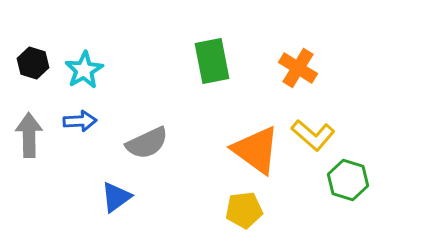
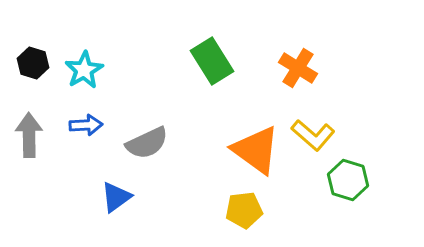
green rectangle: rotated 21 degrees counterclockwise
blue arrow: moved 6 px right, 4 px down
